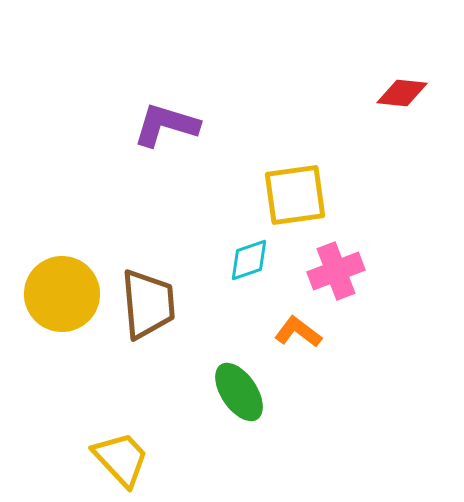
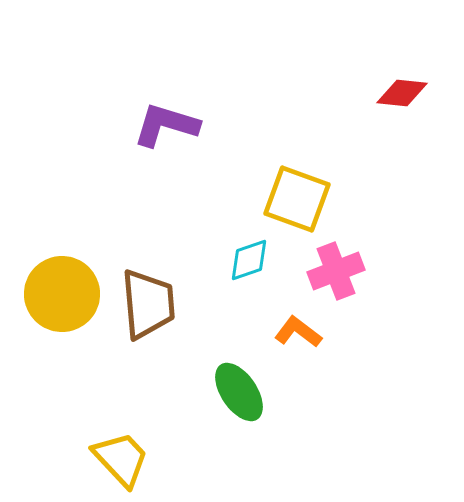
yellow square: moved 2 px right, 4 px down; rotated 28 degrees clockwise
